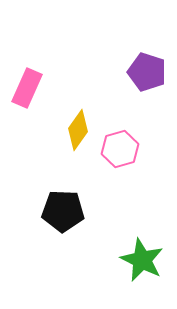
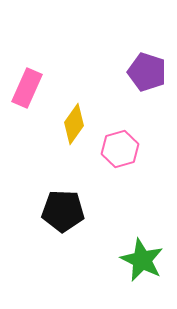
yellow diamond: moved 4 px left, 6 px up
